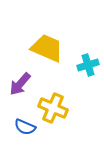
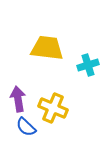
yellow trapezoid: rotated 16 degrees counterclockwise
purple arrow: moved 2 px left, 15 px down; rotated 130 degrees clockwise
blue semicircle: moved 1 px right; rotated 20 degrees clockwise
